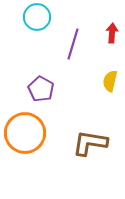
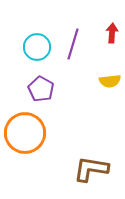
cyan circle: moved 30 px down
yellow semicircle: rotated 110 degrees counterclockwise
brown L-shape: moved 1 px right, 26 px down
